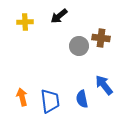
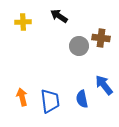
black arrow: rotated 72 degrees clockwise
yellow cross: moved 2 px left
